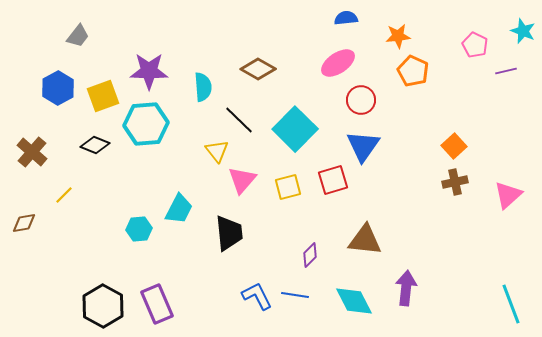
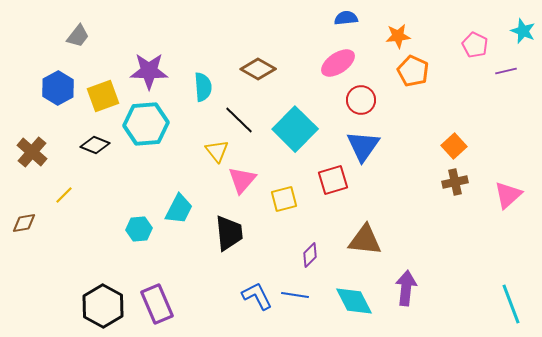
yellow square at (288, 187): moved 4 px left, 12 px down
